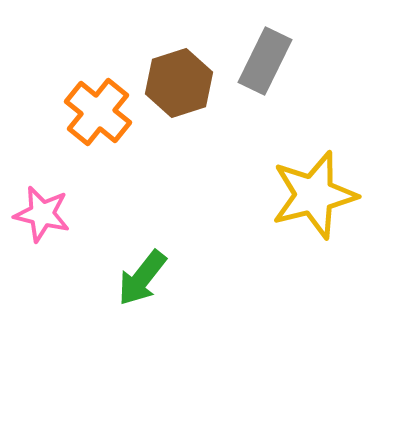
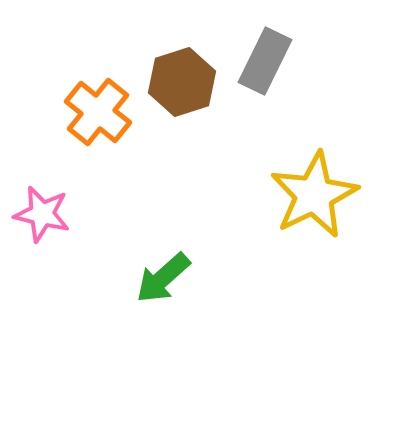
brown hexagon: moved 3 px right, 1 px up
yellow star: rotated 12 degrees counterclockwise
green arrow: moved 21 px right; rotated 10 degrees clockwise
